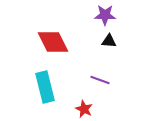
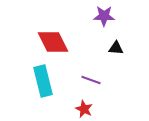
purple star: moved 1 px left, 1 px down
black triangle: moved 7 px right, 7 px down
purple line: moved 9 px left
cyan rectangle: moved 2 px left, 6 px up
